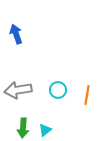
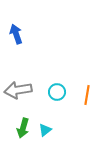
cyan circle: moved 1 px left, 2 px down
green arrow: rotated 12 degrees clockwise
